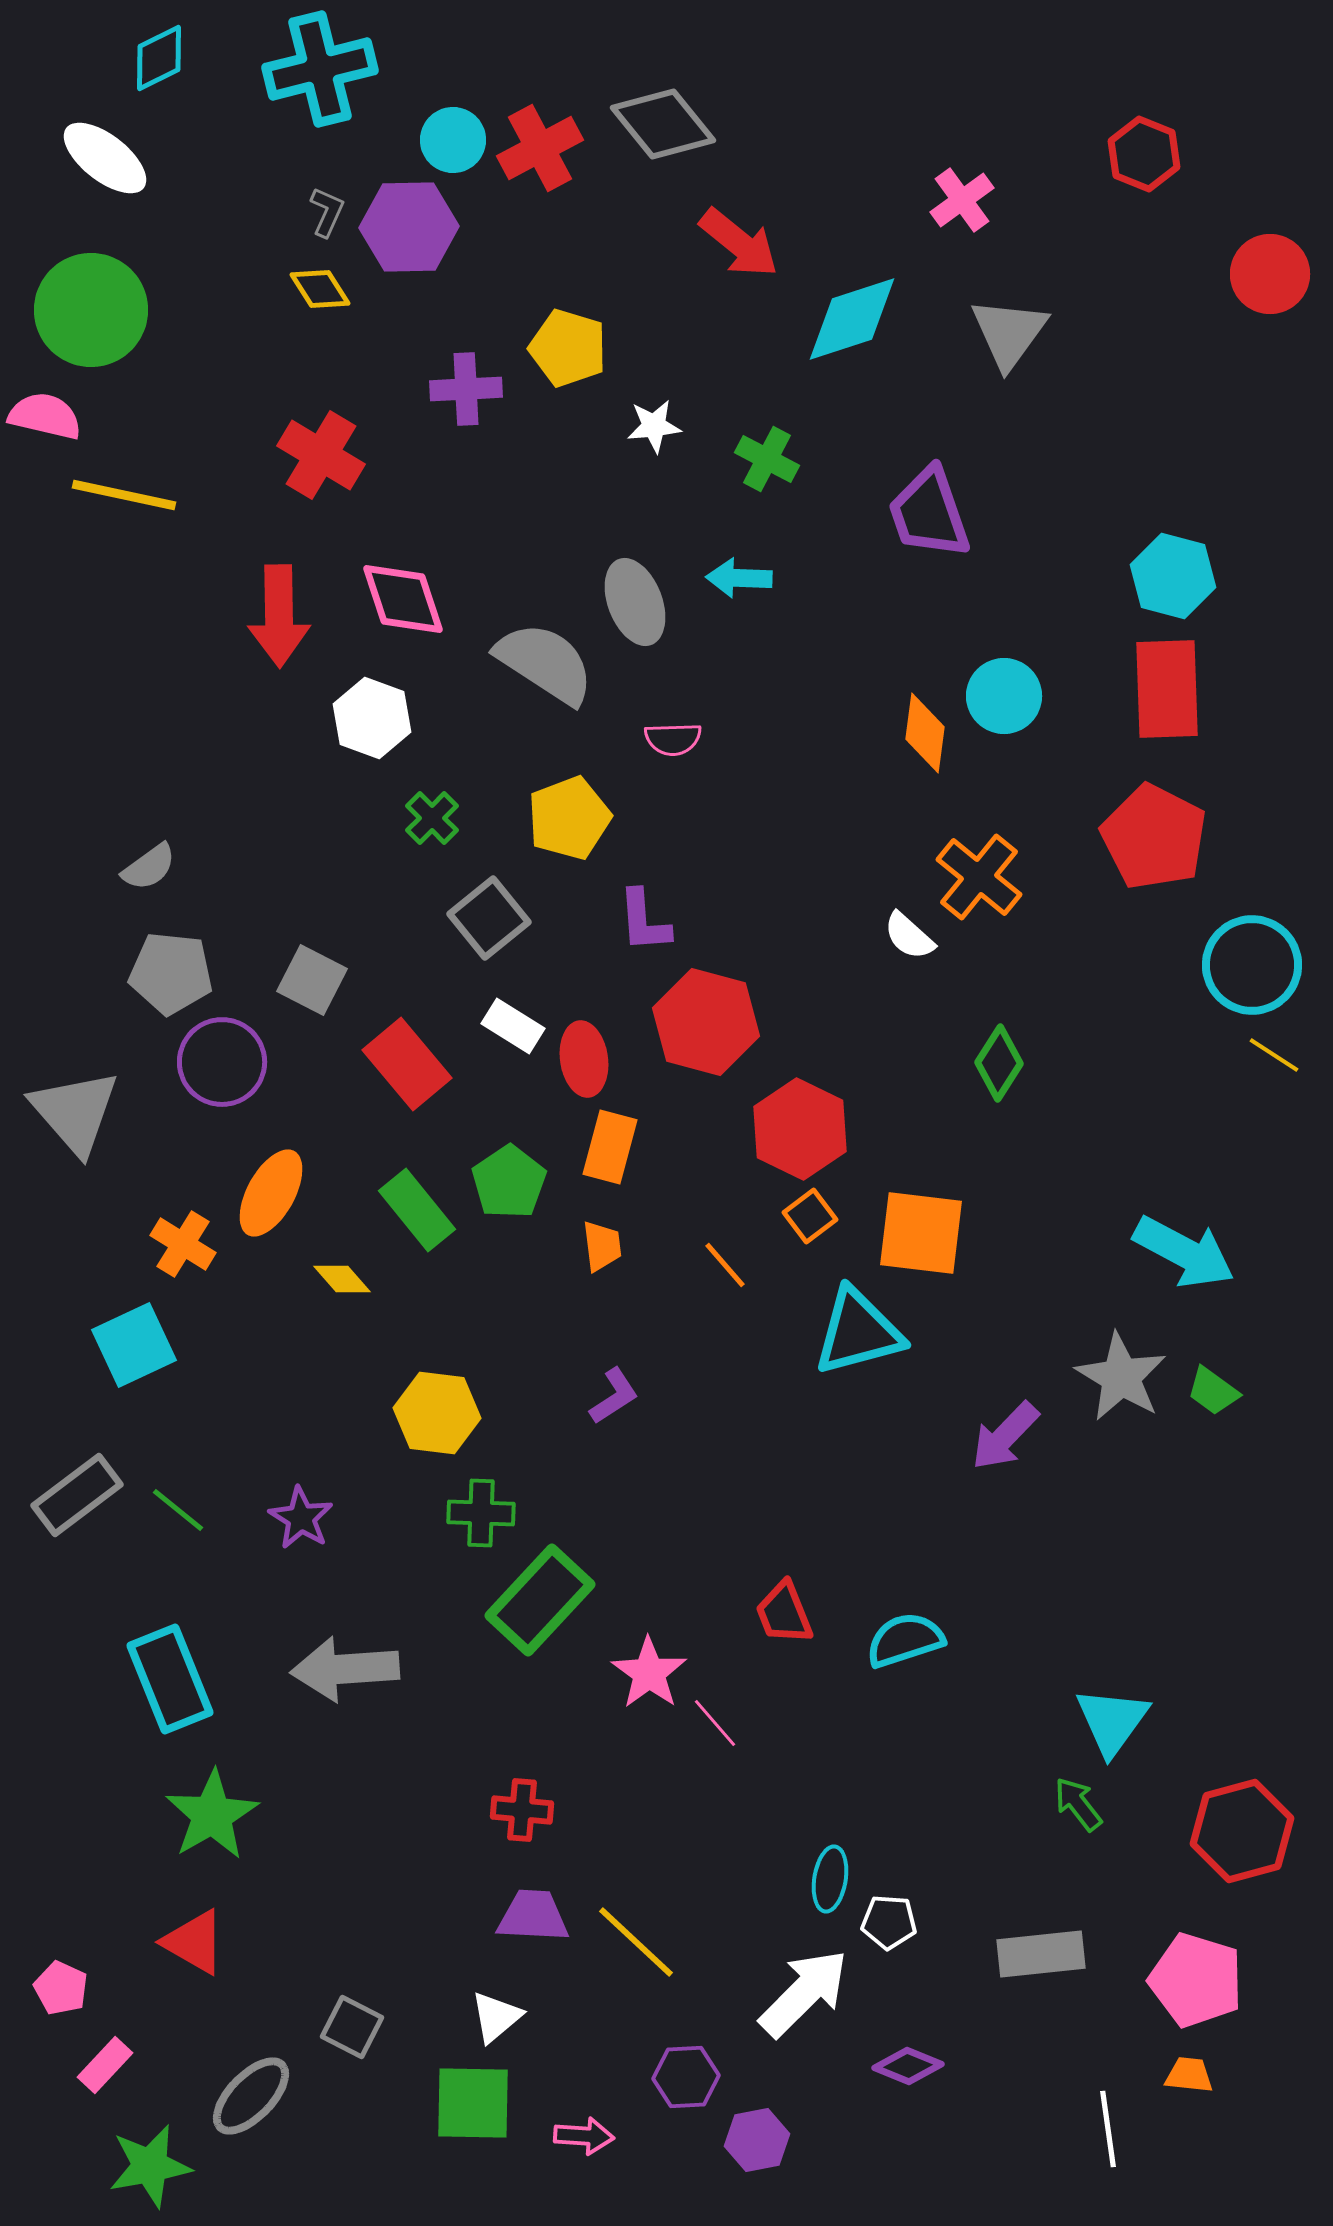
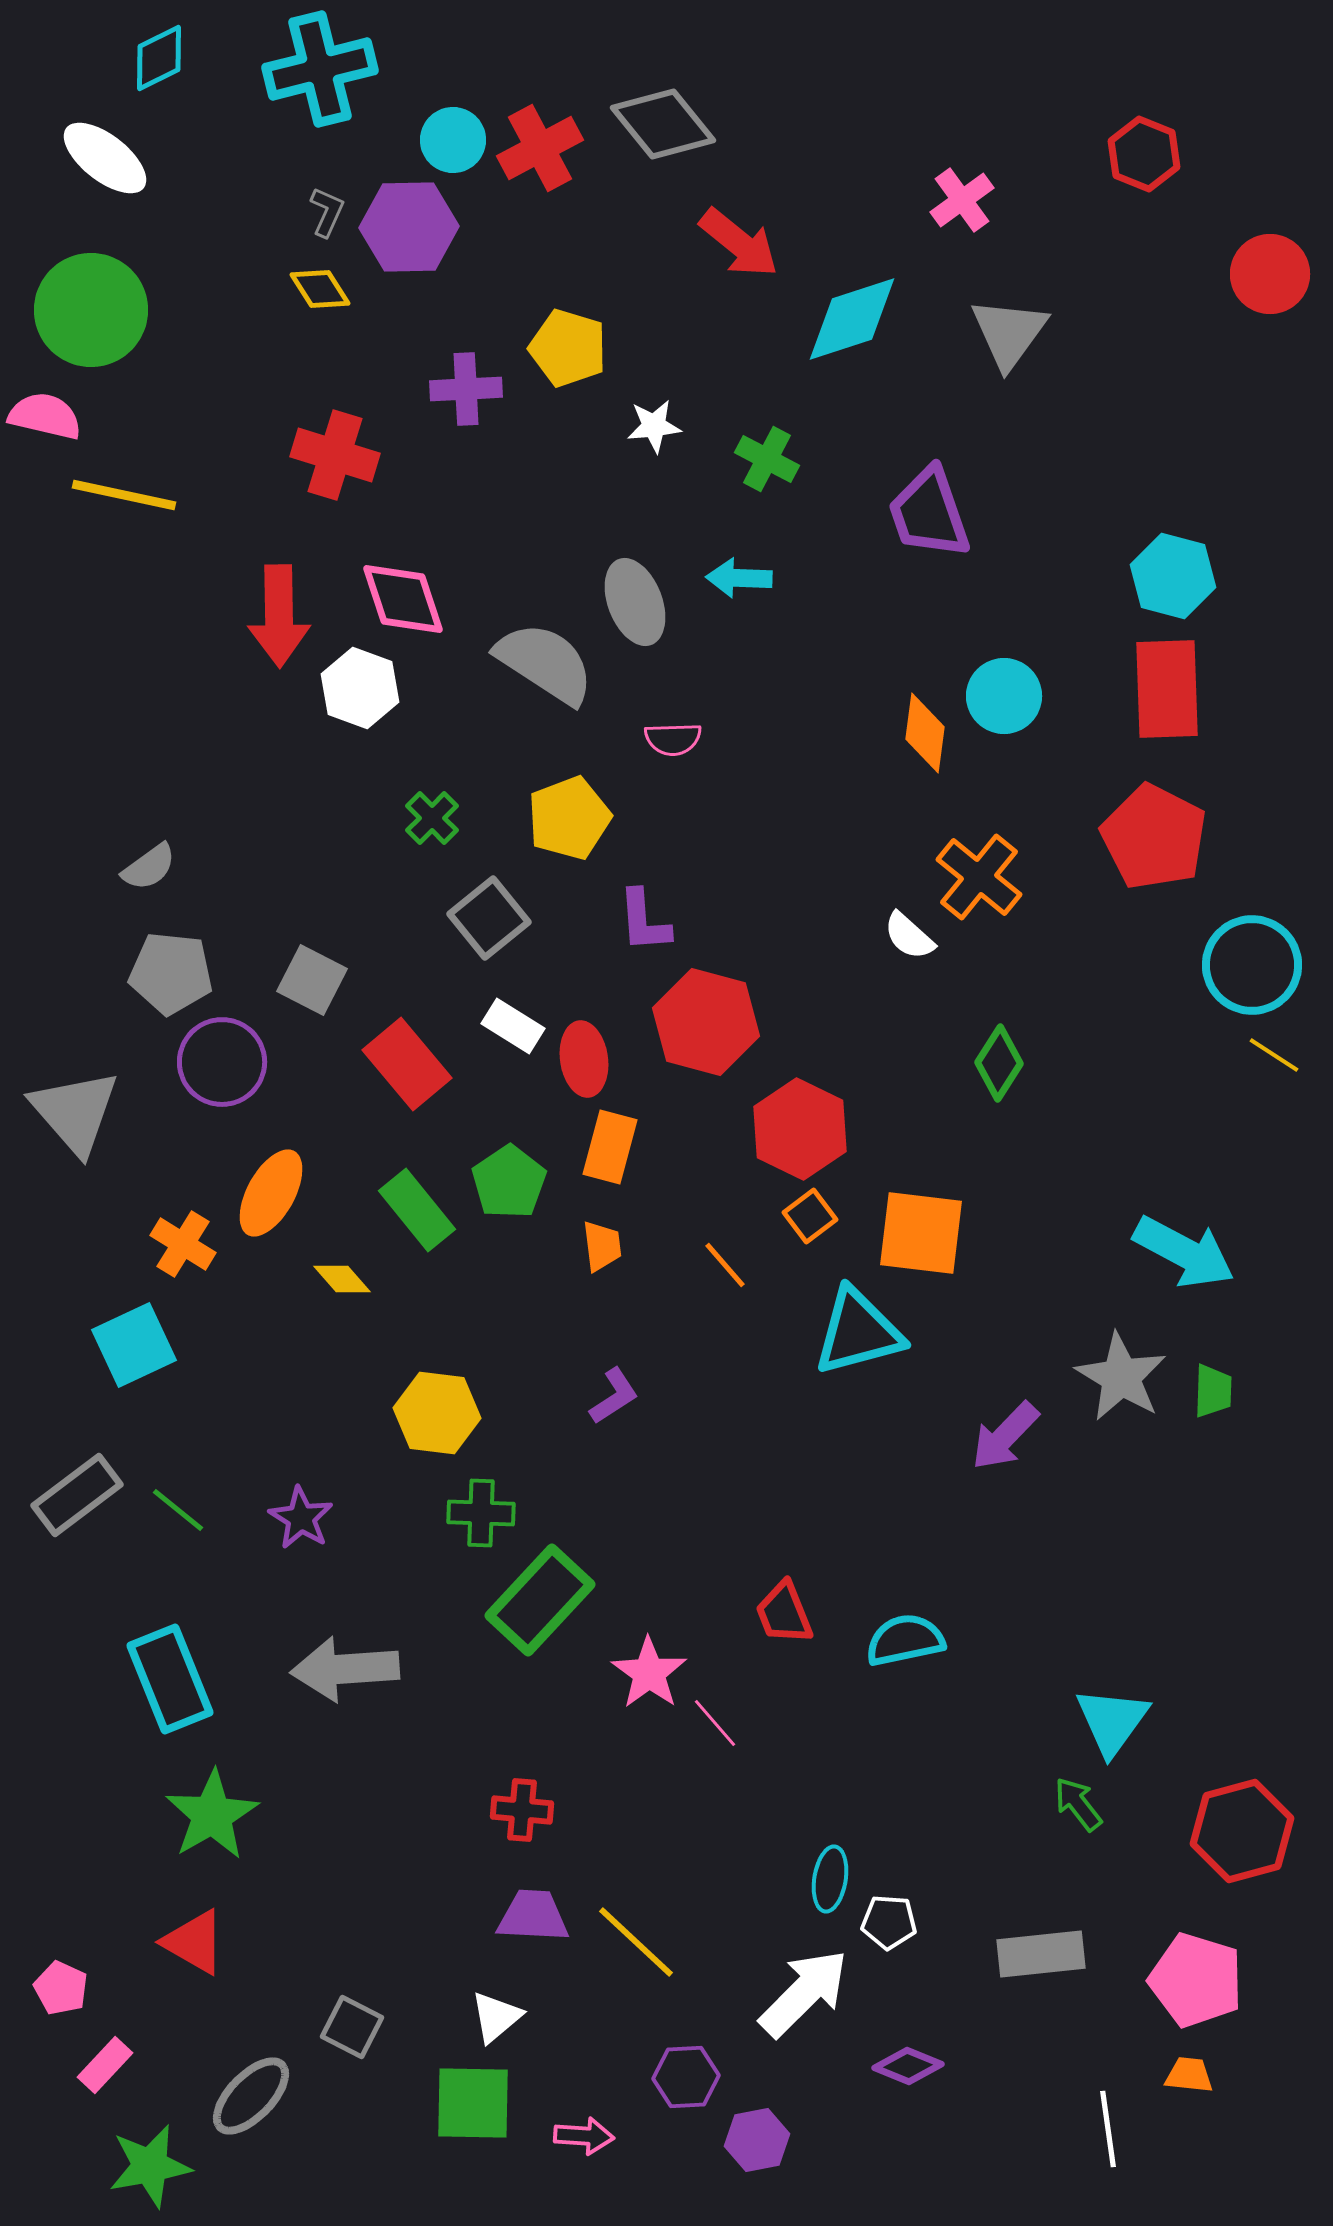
red cross at (321, 455): moved 14 px right; rotated 14 degrees counterclockwise
white hexagon at (372, 718): moved 12 px left, 30 px up
green trapezoid at (1213, 1391): rotated 124 degrees counterclockwise
cyan semicircle at (905, 1640): rotated 6 degrees clockwise
